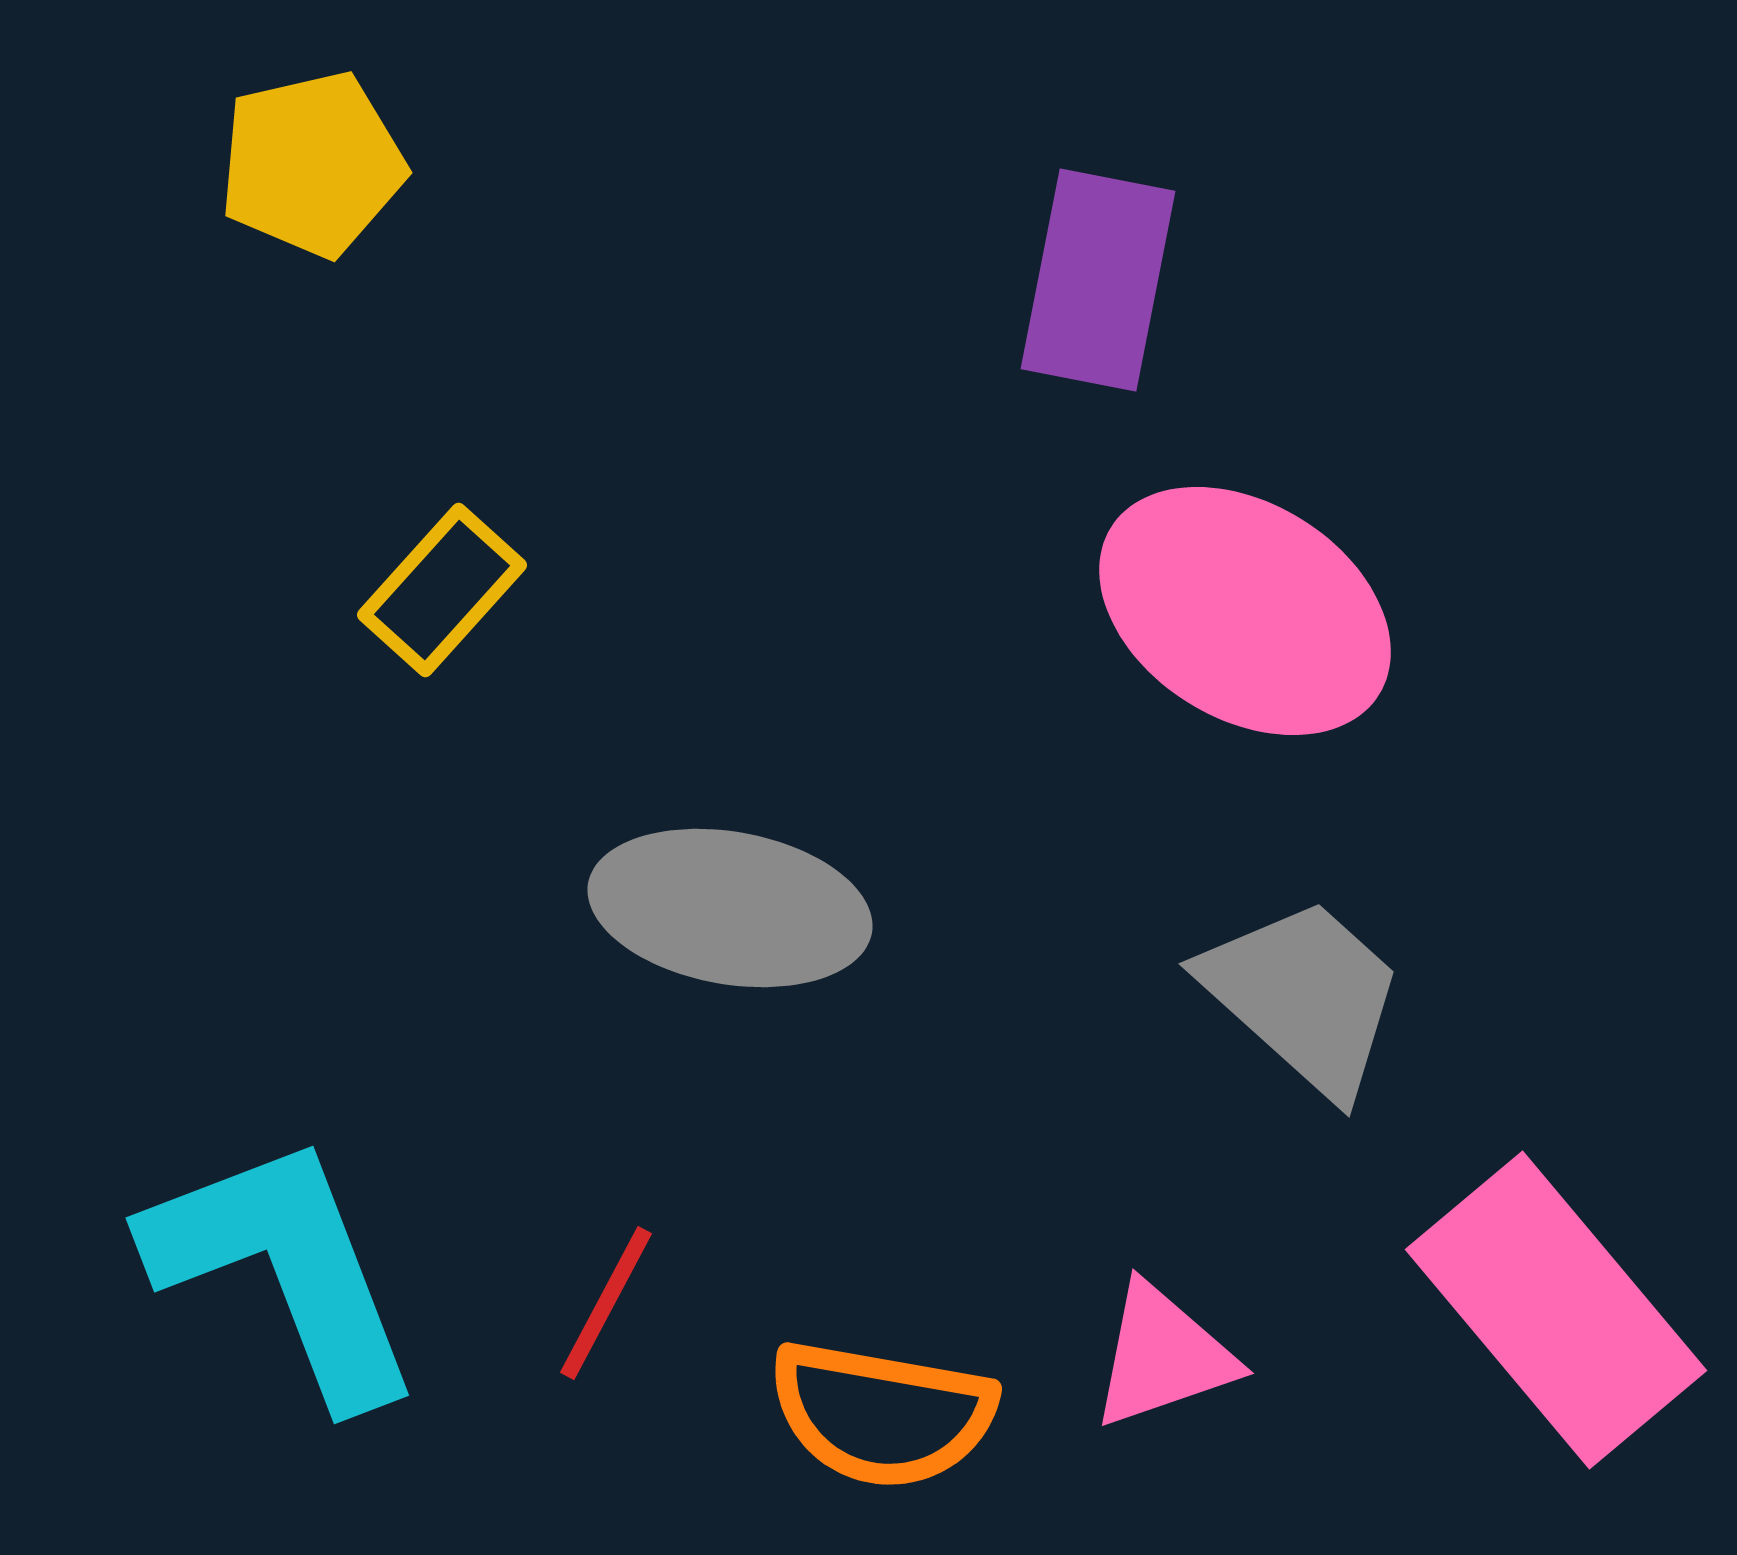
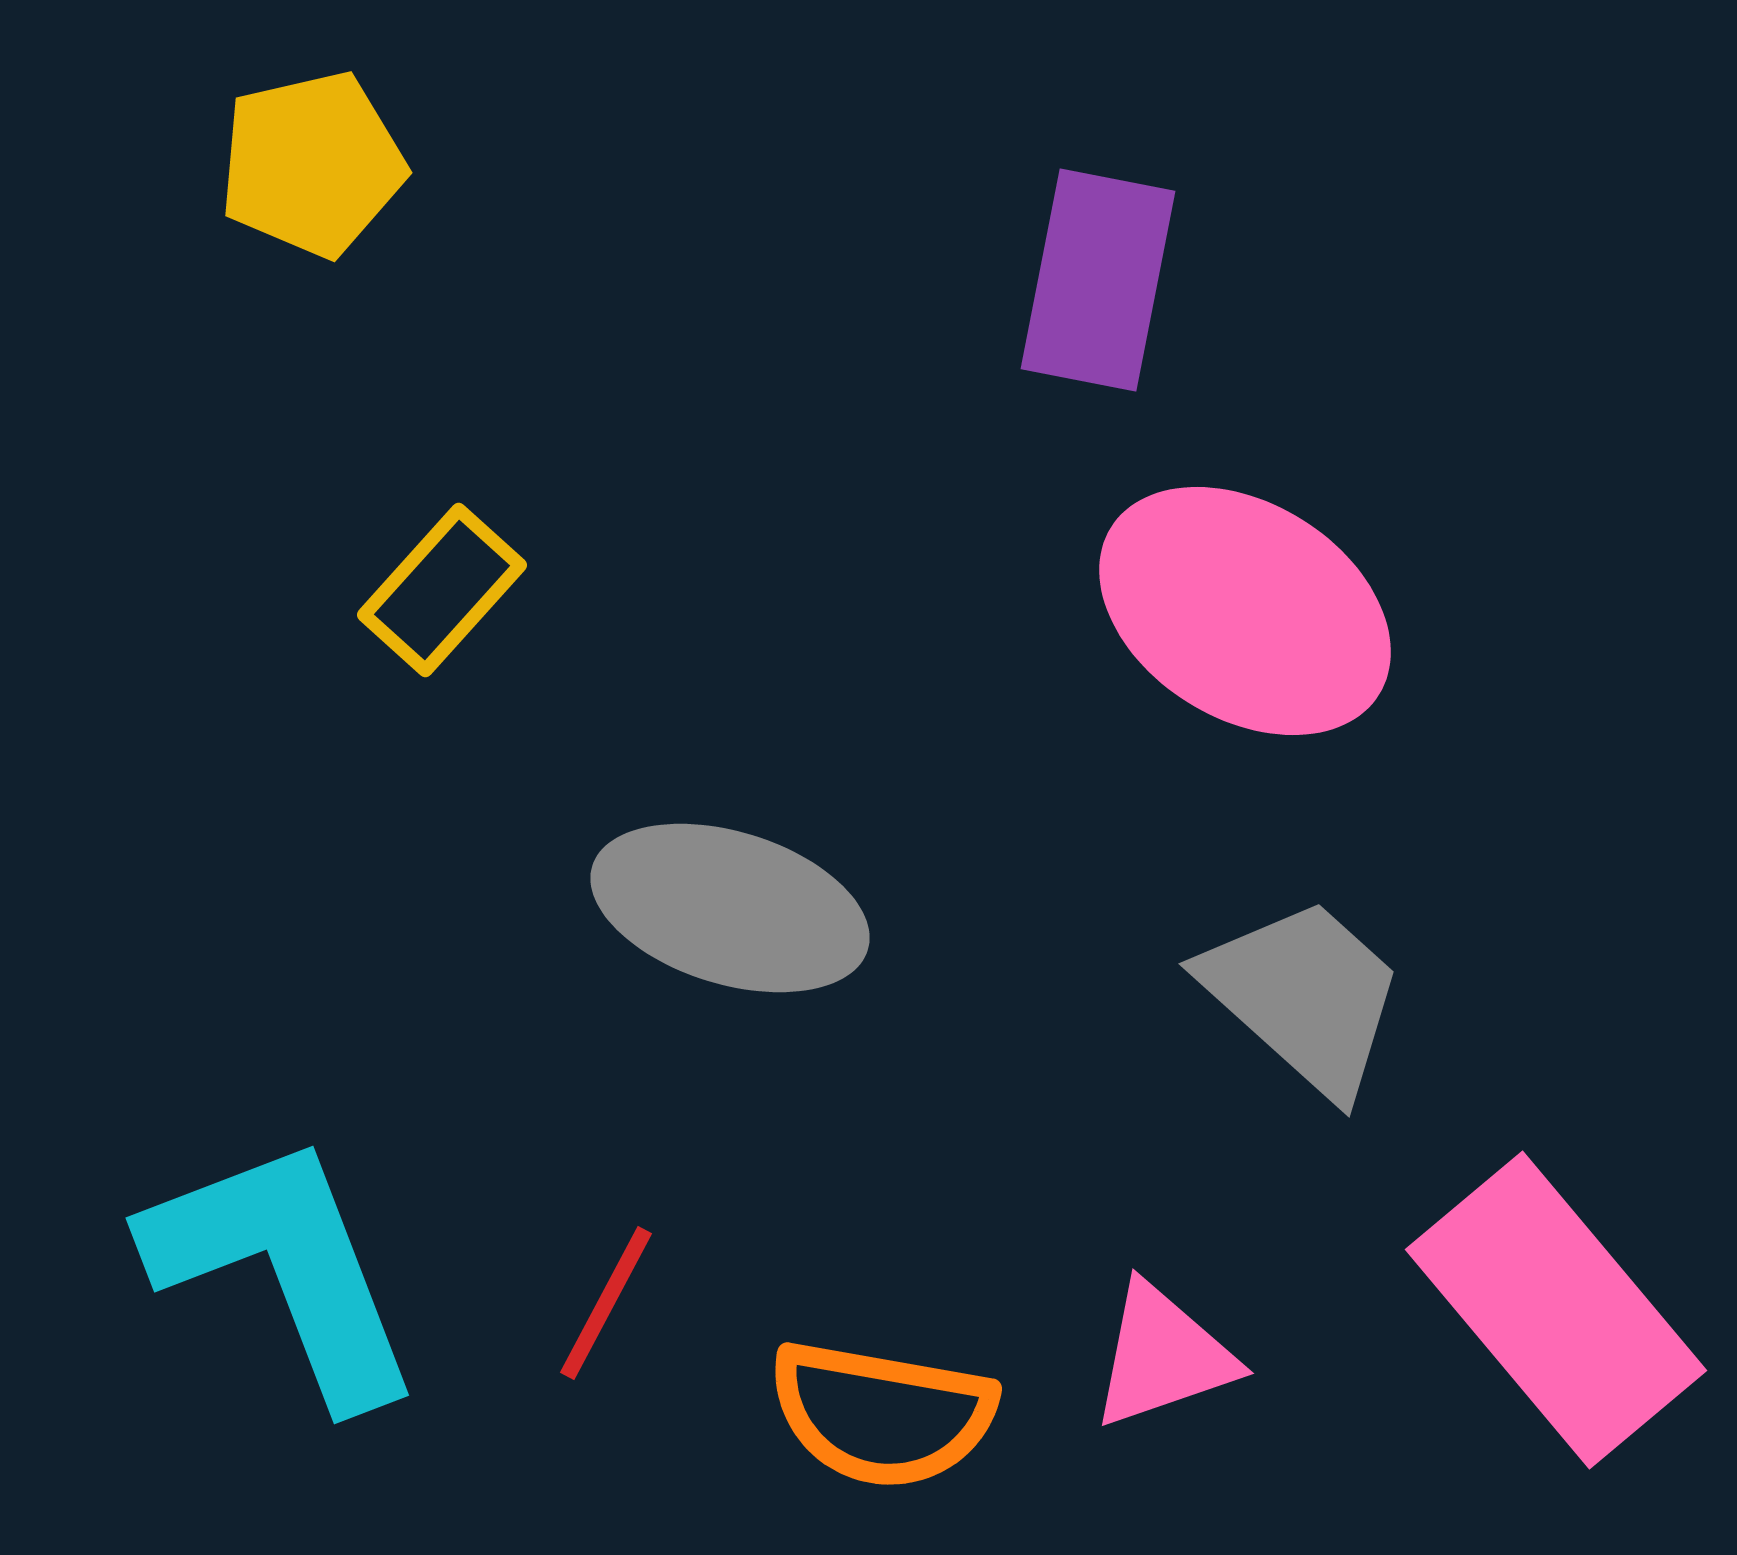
gray ellipse: rotated 7 degrees clockwise
